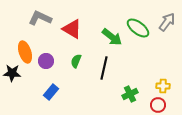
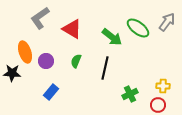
gray L-shape: rotated 60 degrees counterclockwise
black line: moved 1 px right
